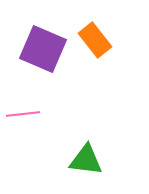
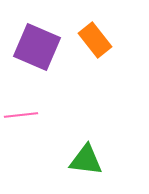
purple square: moved 6 px left, 2 px up
pink line: moved 2 px left, 1 px down
